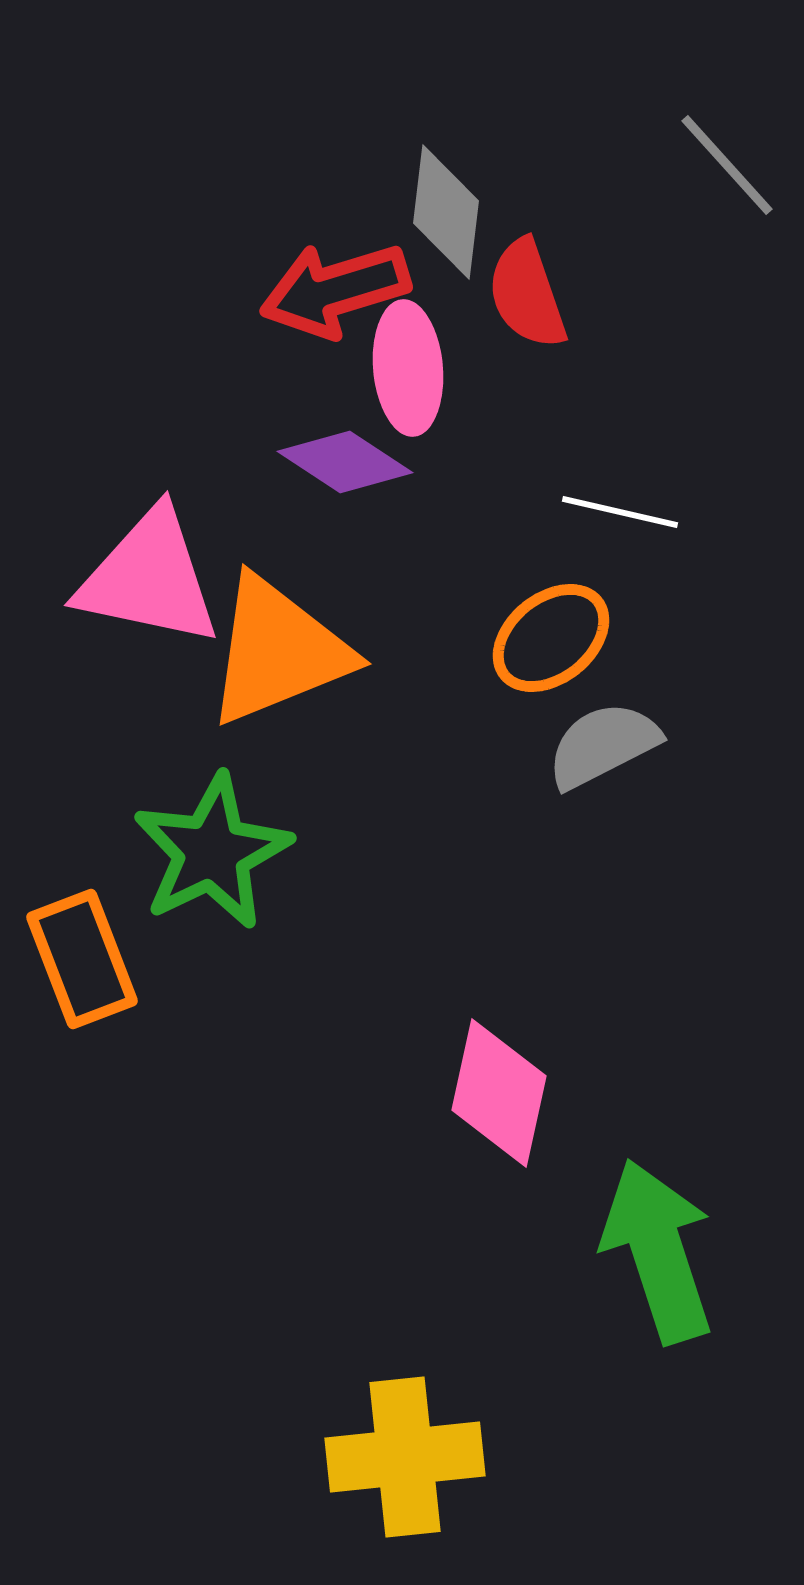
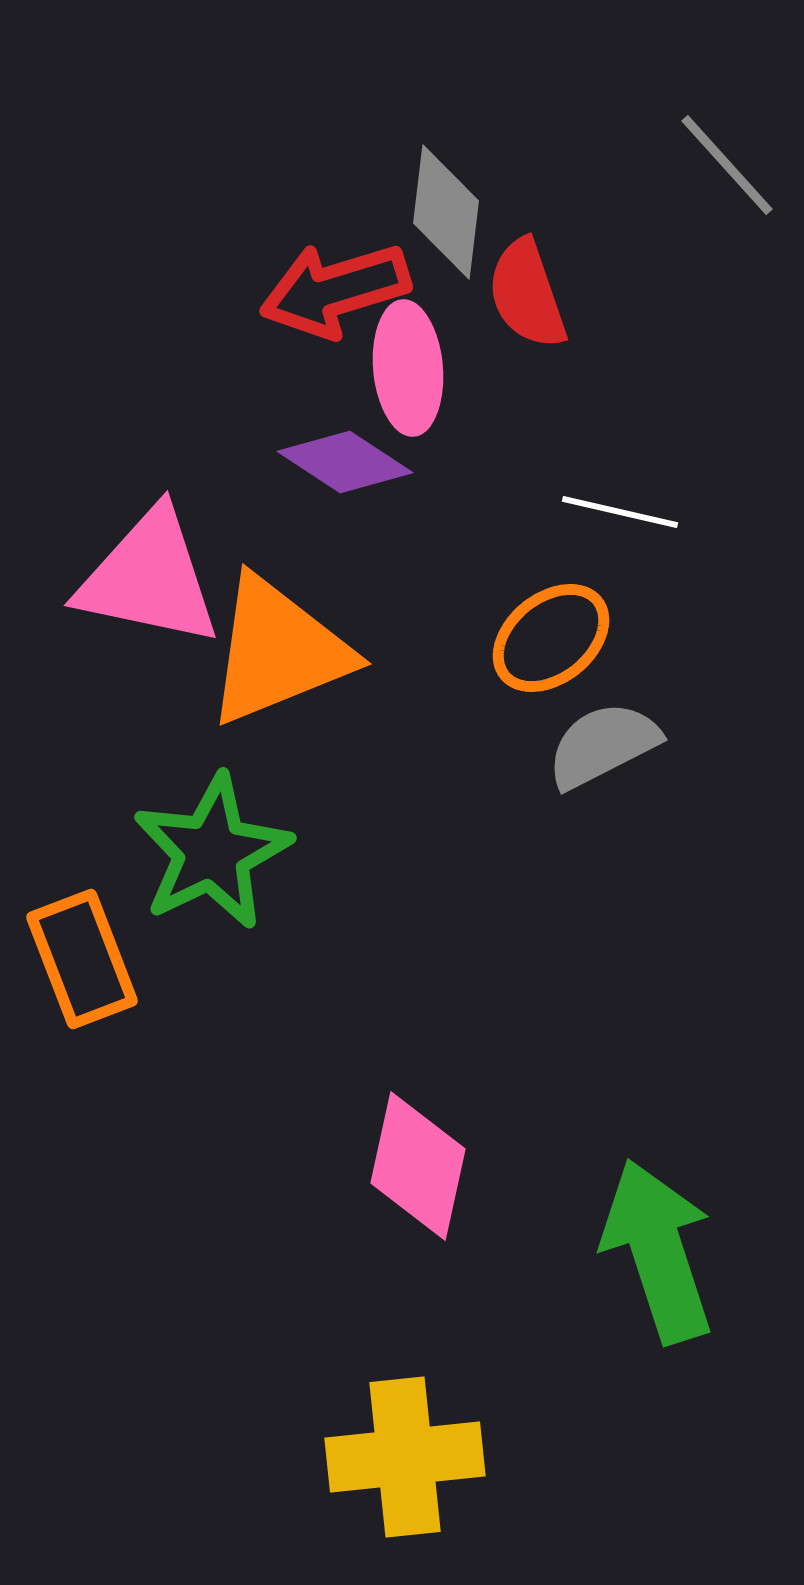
pink diamond: moved 81 px left, 73 px down
